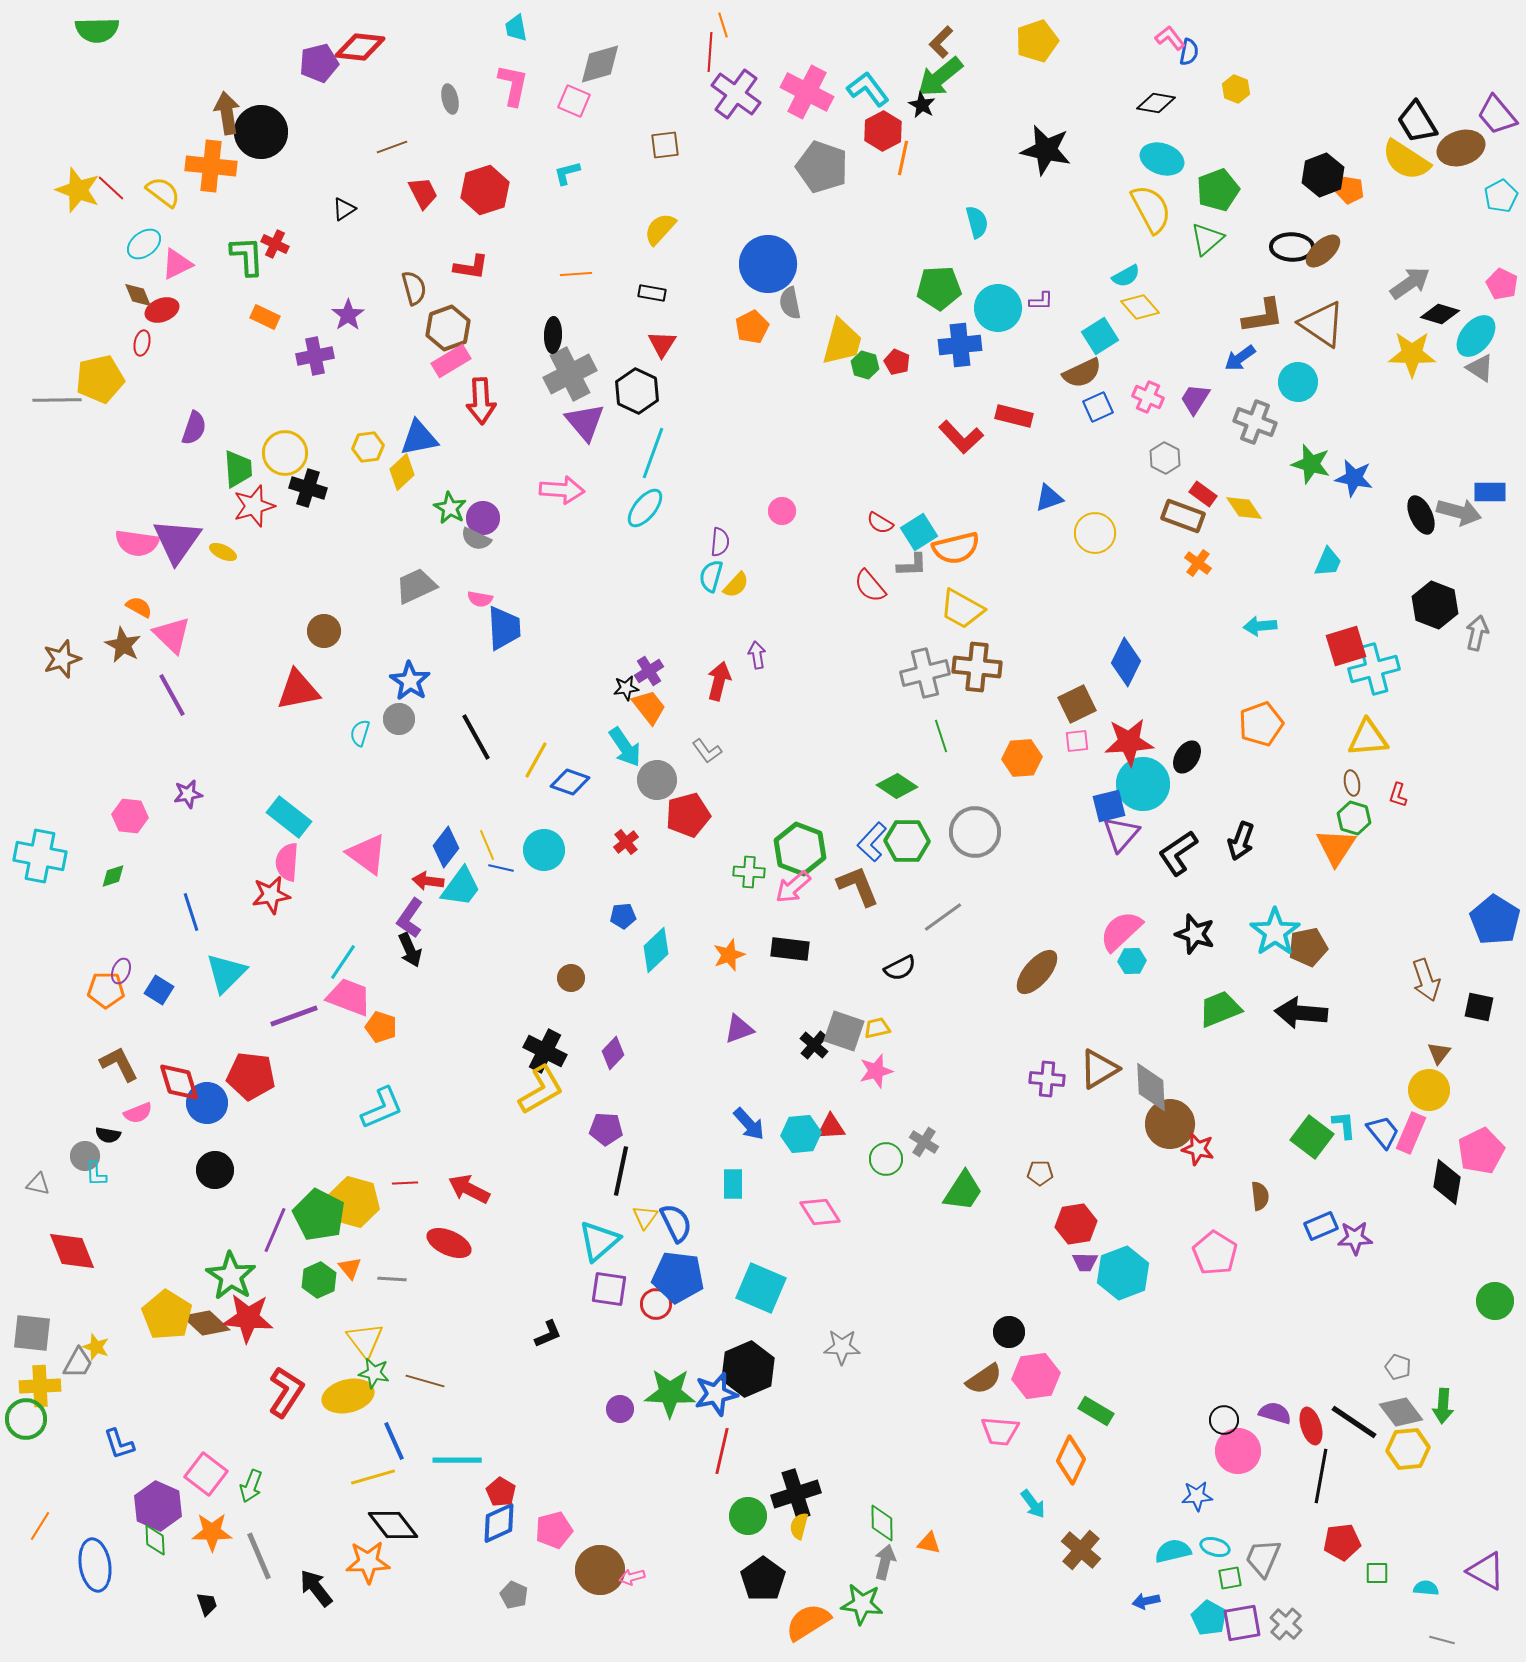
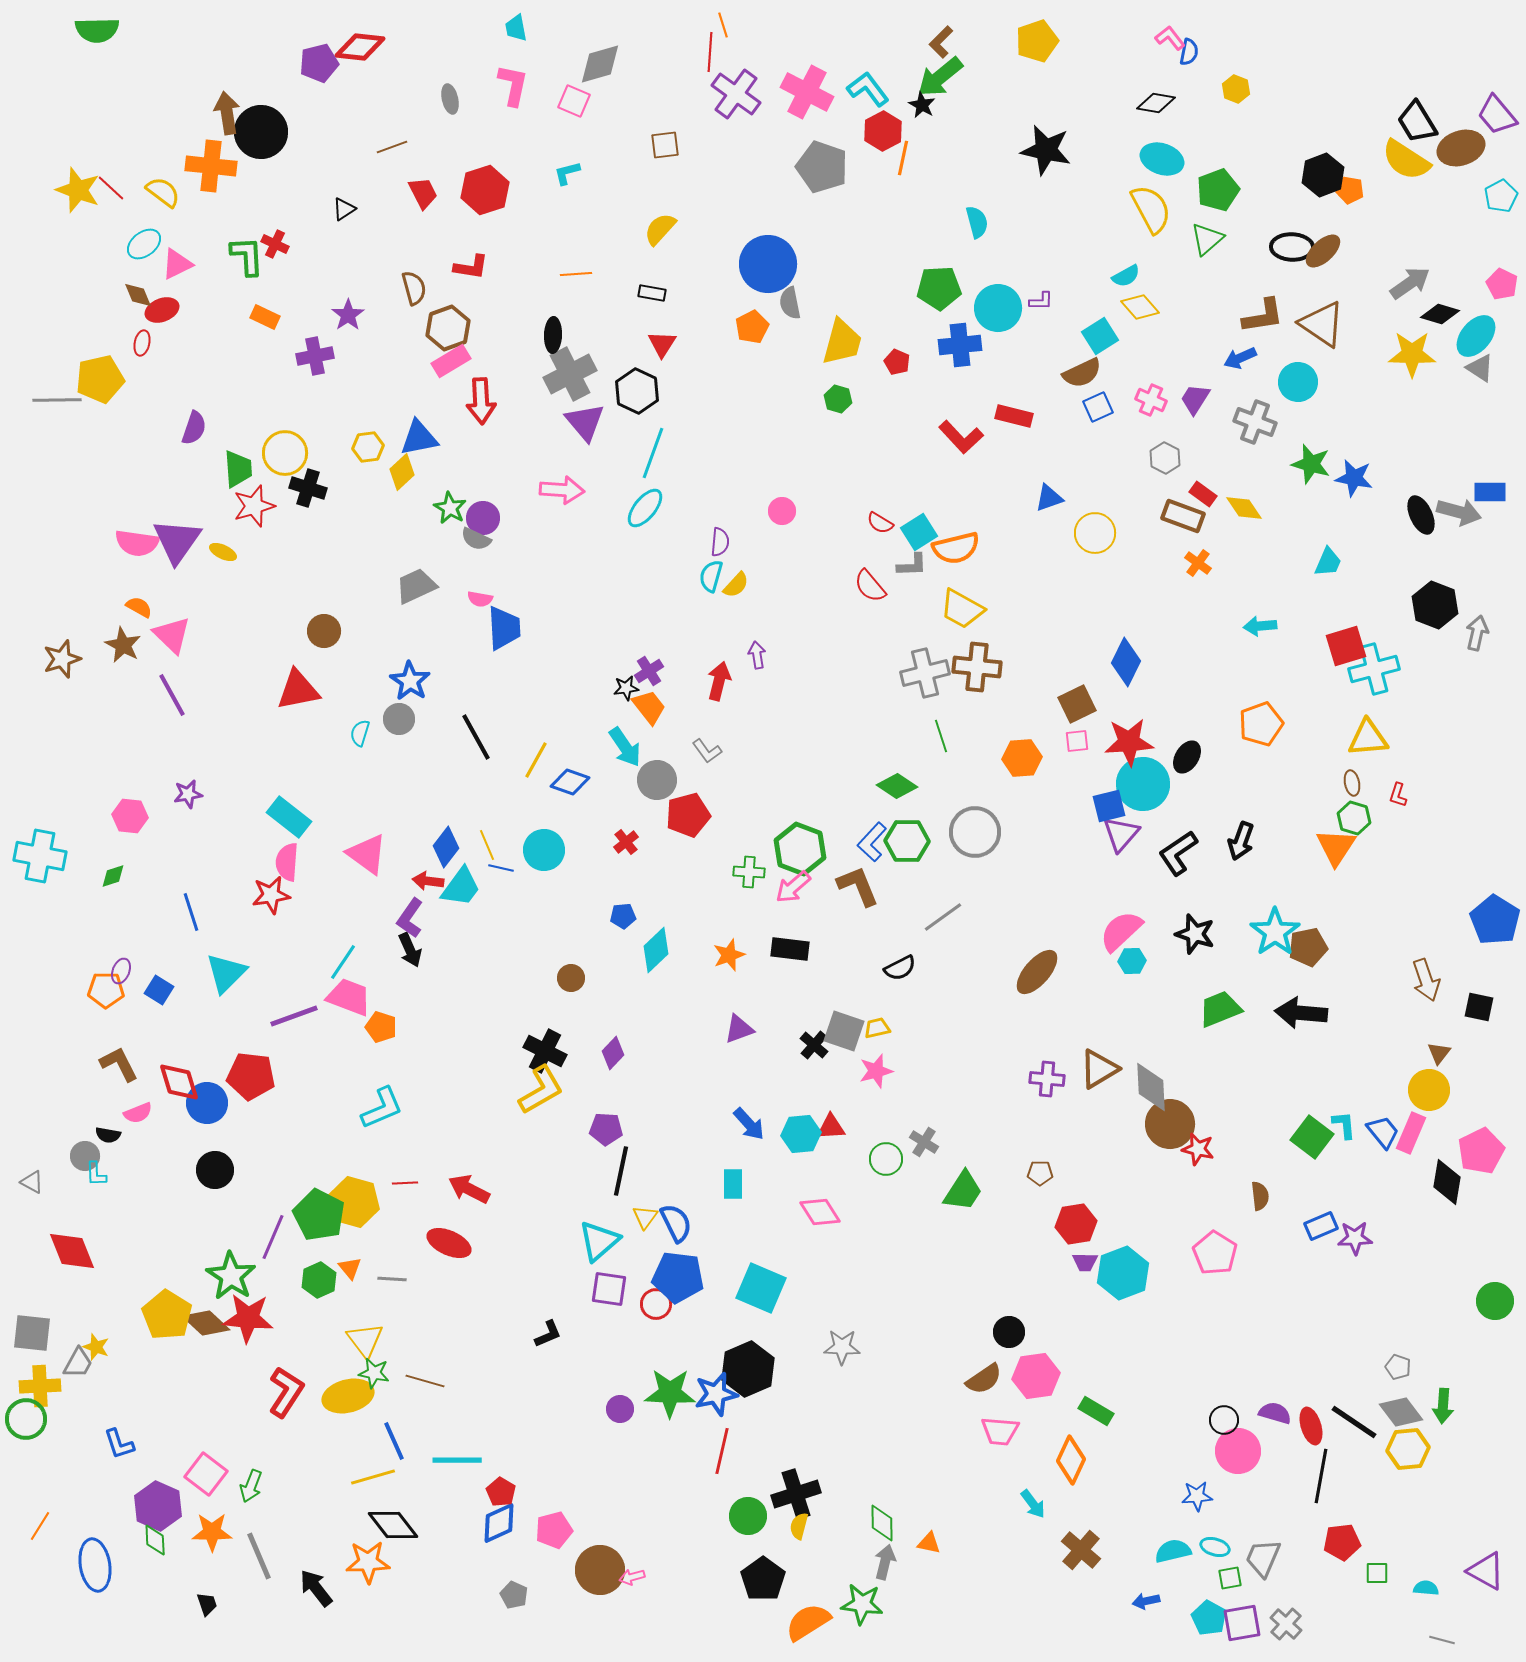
blue arrow at (1240, 358): rotated 12 degrees clockwise
green hexagon at (865, 365): moved 27 px left, 34 px down
pink cross at (1148, 397): moved 3 px right, 3 px down
gray triangle at (38, 1184): moved 6 px left, 2 px up; rotated 15 degrees clockwise
purple line at (275, 1230): moved 2 px left, 7 px down
